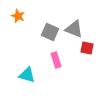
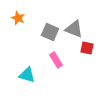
orange star: moved 2 px down
pink rectangle: rotated 14 degrees counterclockwise
